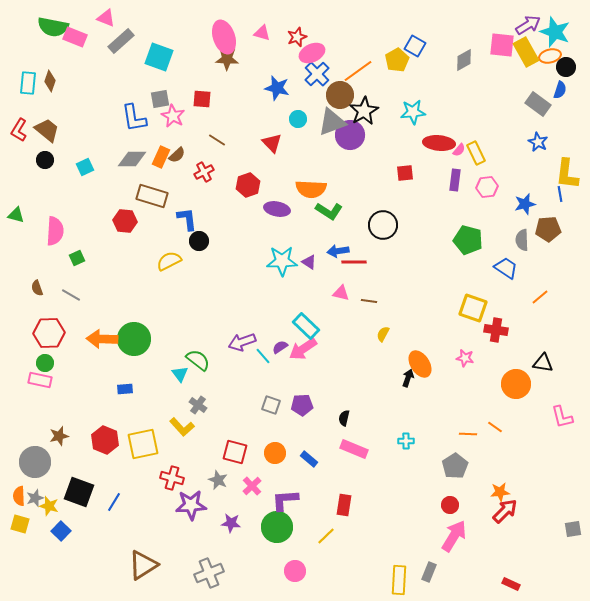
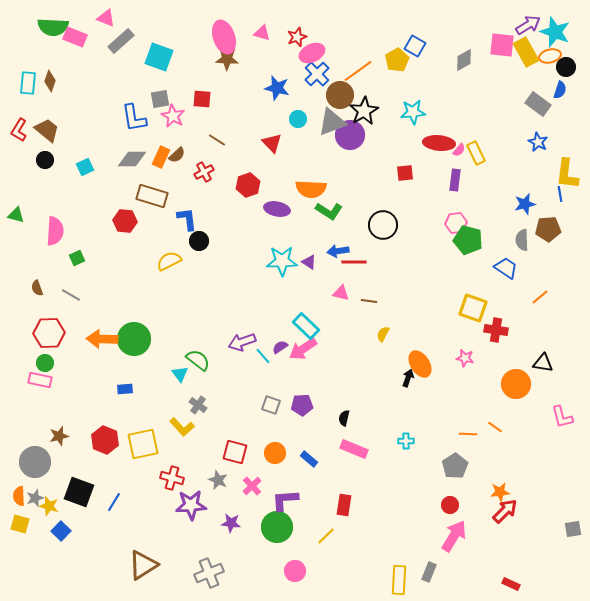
green semicircle at (53, 27): rotated 8 degrees counterclockwise
pink hexagon at (487, 187): moved 31 px left, 36 px down
